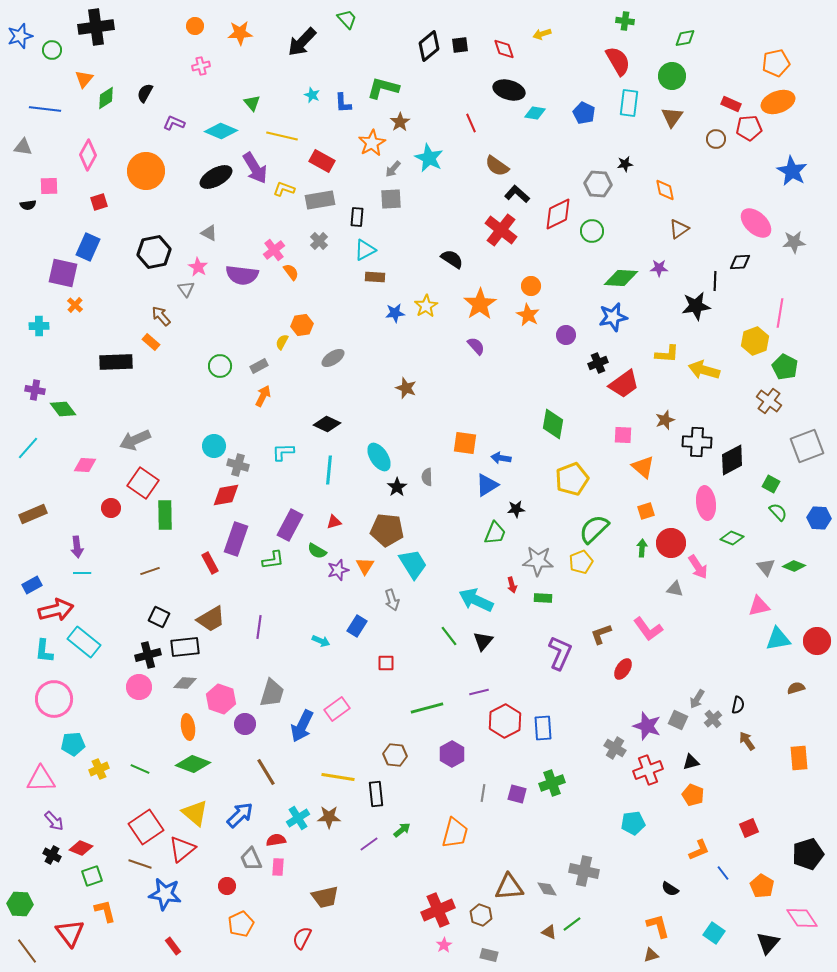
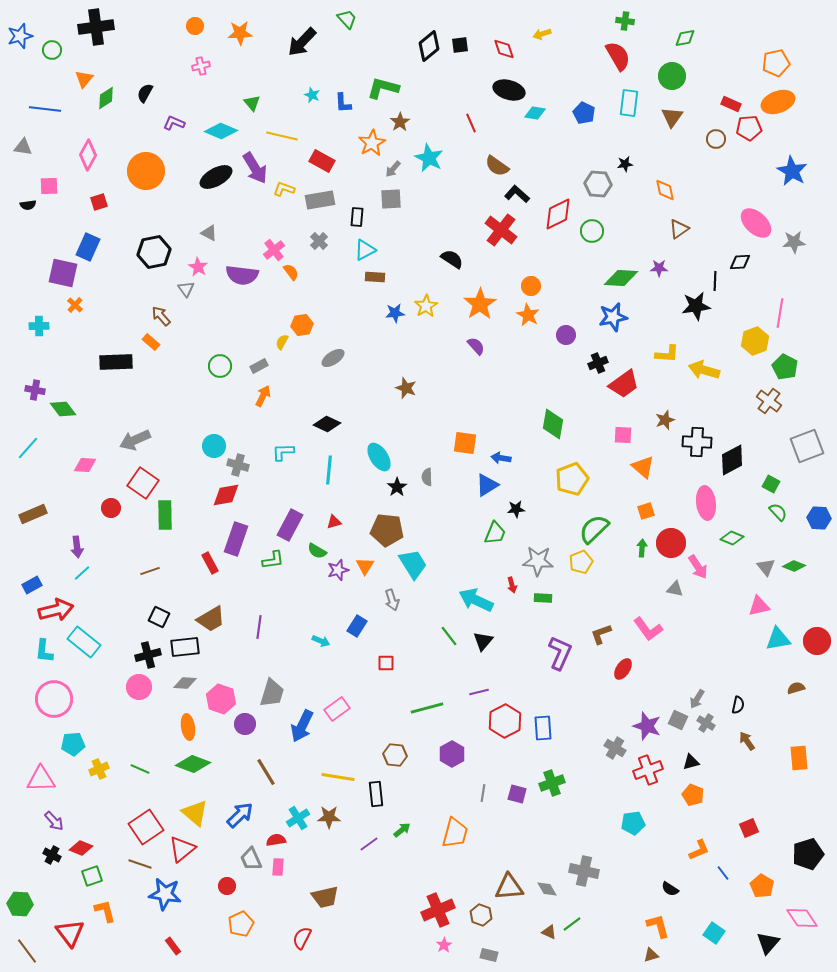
red semicircle at (618, 61): moved 5 px up
cyan line at (82, 573): rotated 42 degrees counterclockwise
gray cross at (713, 719): moved 7 px left, 4 px down; rotated 18 degrees counterclockwise
